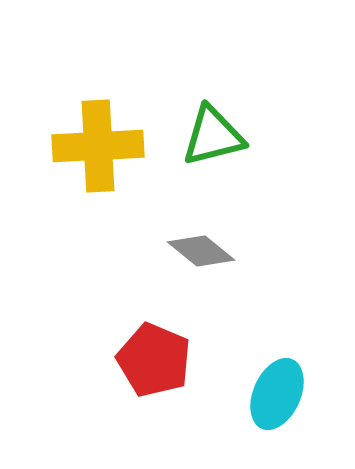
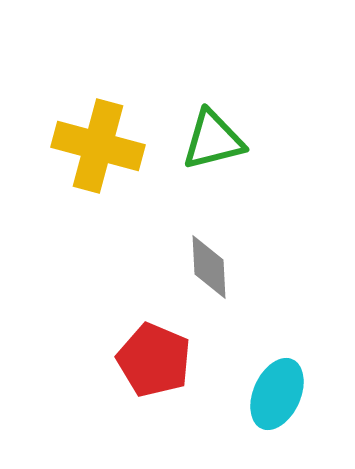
green triangle: moved 4 px down
yellow cross: rotated 18 degrees clockwise
gray diamond: moved 8 px right, 16 px down; rotated 48 degrees clockwise
